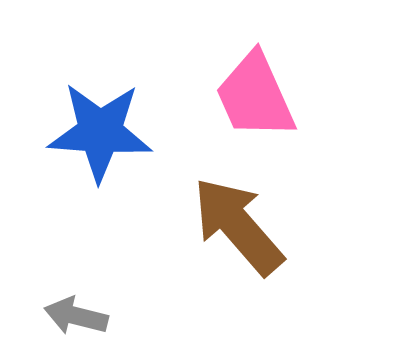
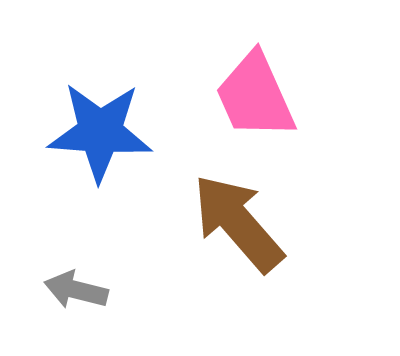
brown arrow: moved 3 px up
gray arrow: moved 26 px up
